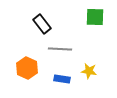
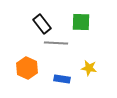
green square: moved 14 px left, 5 px down
gray line: moved 4 px left, 6 px up
yellow star: moved 3 px up
